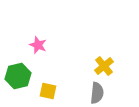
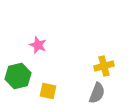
yellow cross: rotated 24 degrees clockwise
gray semicircle: rotated 15 degrees clockwise
